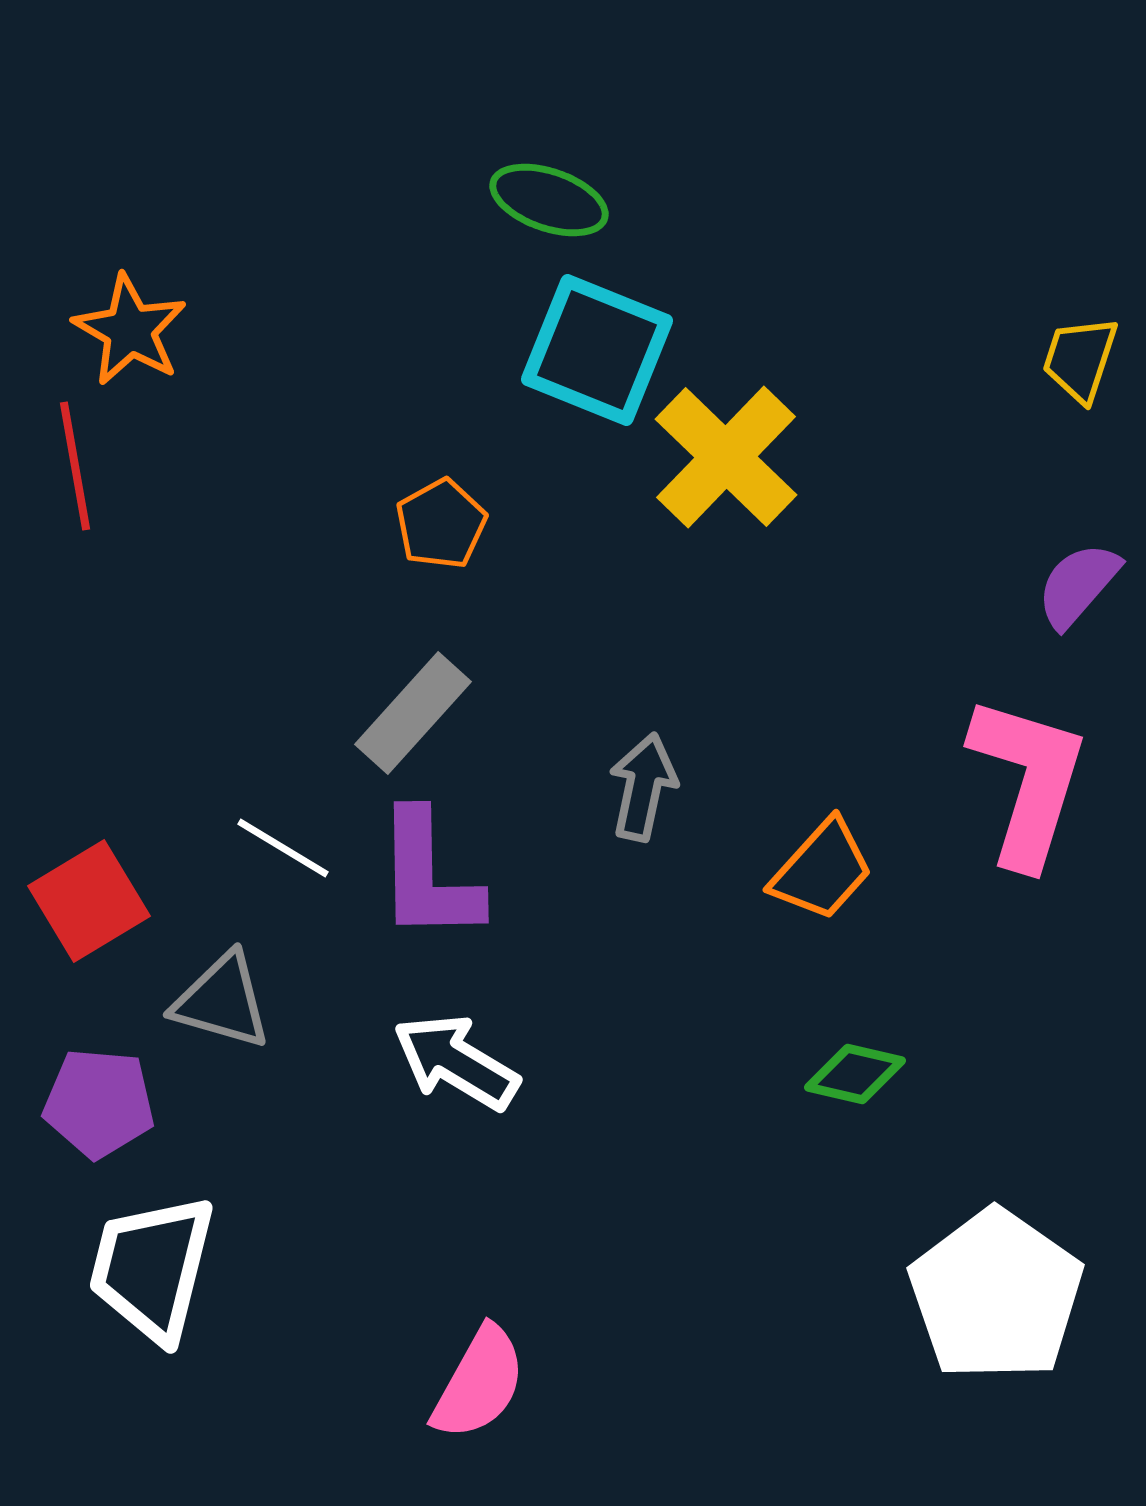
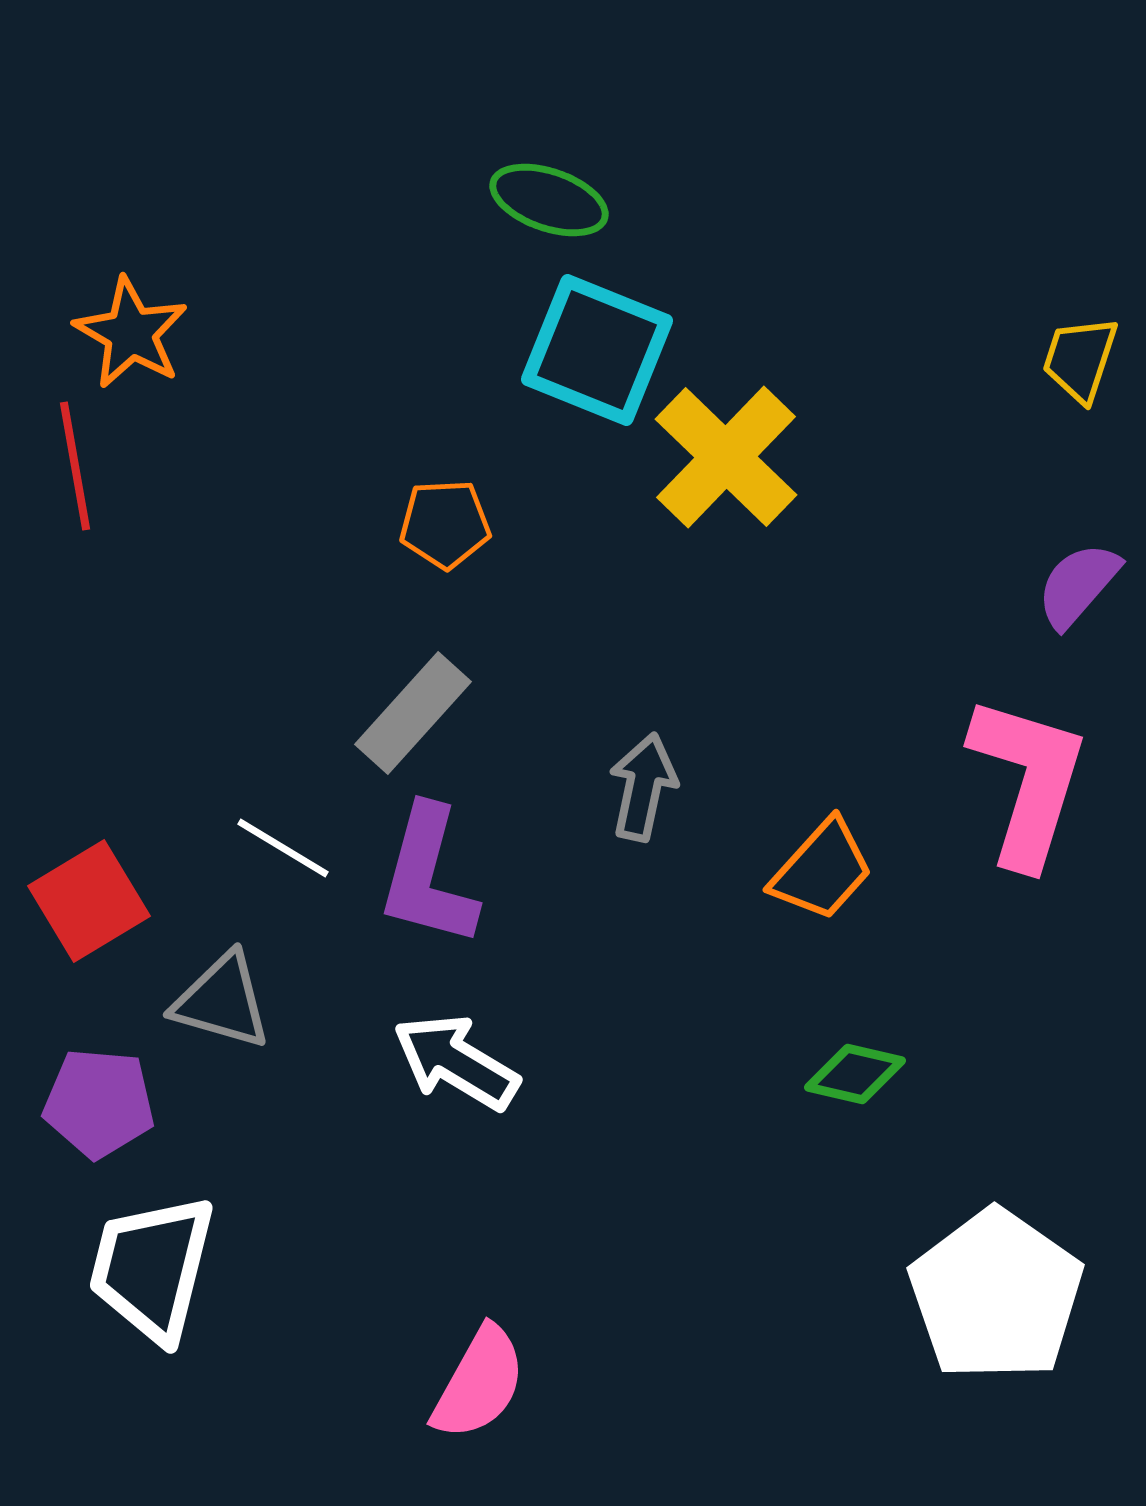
orange star: moved 1 px right, 3 px down
orange pentagon: moved 4 px right; rotated 26 degrees clockwise
purple L-shape: rotated 16 degrees clockwise
